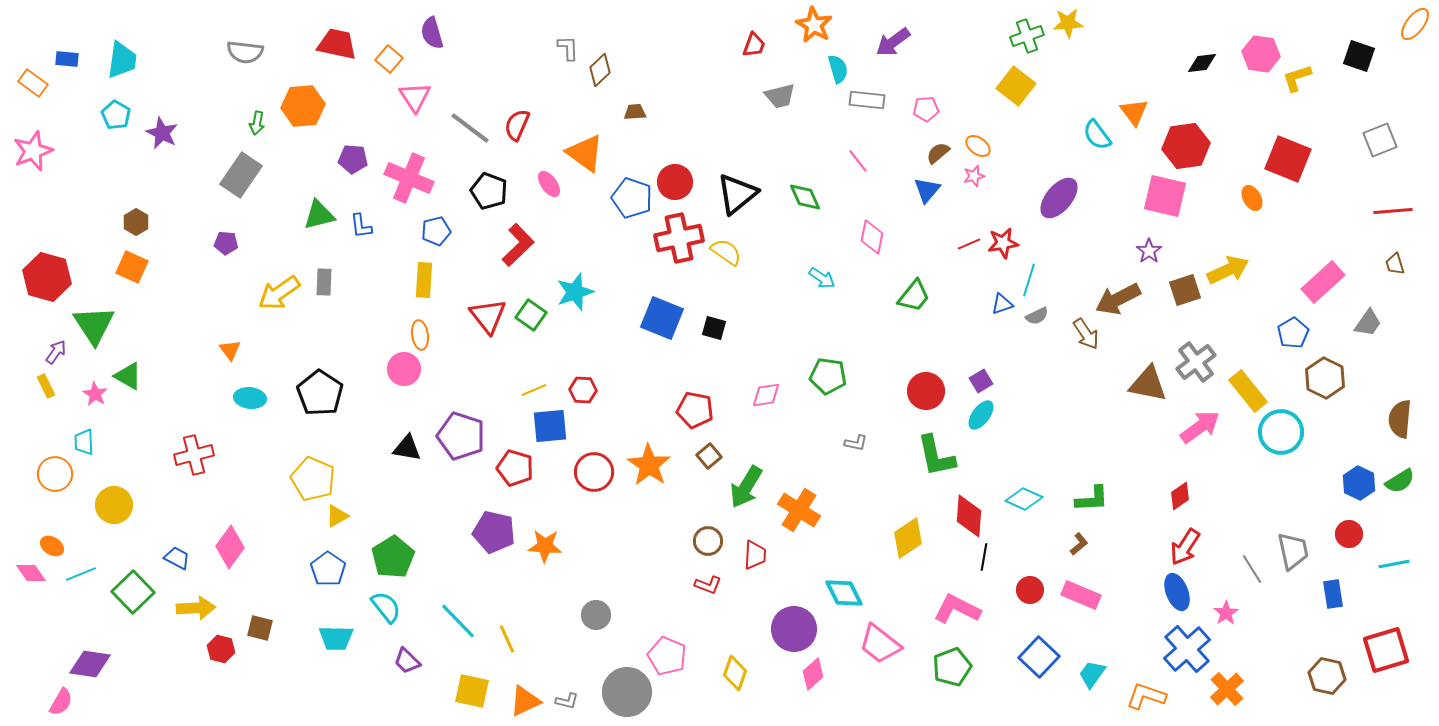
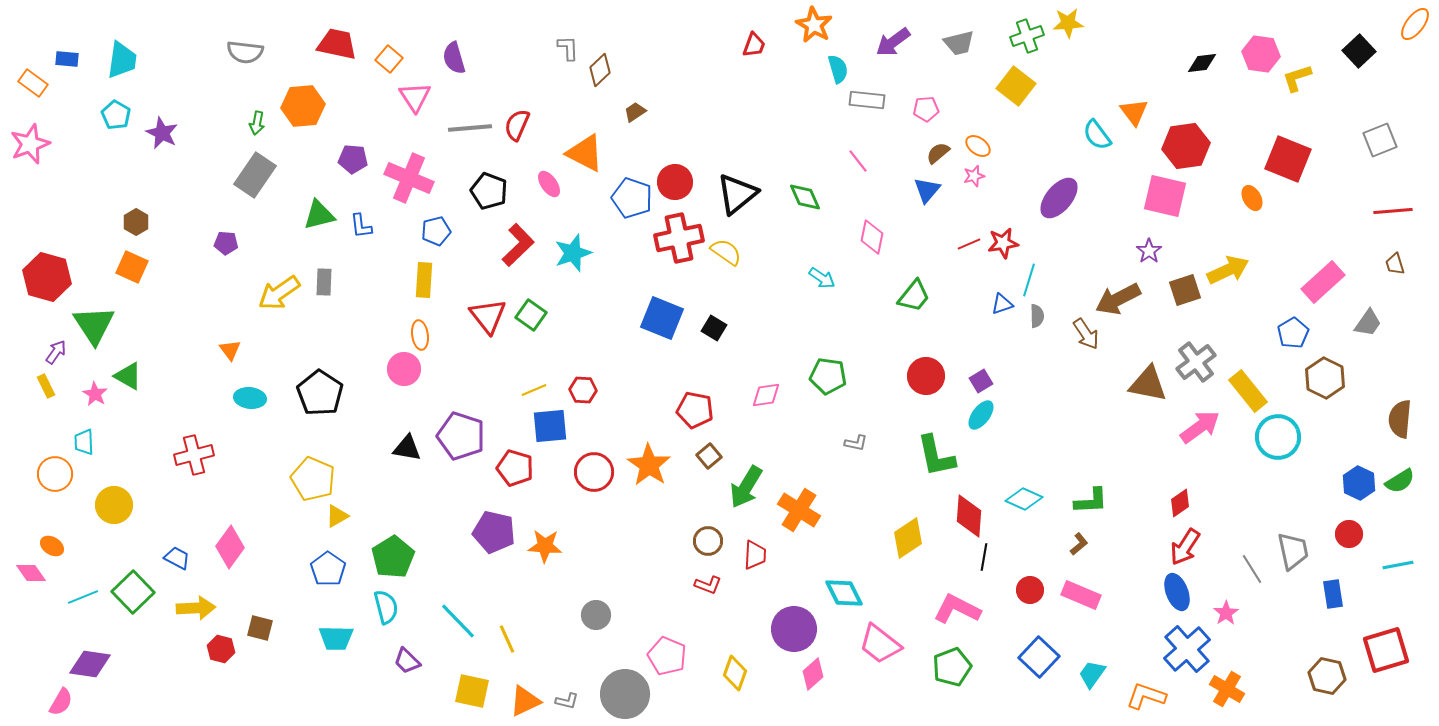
purple semicircle at (432, 33): moved 22 px right, 25 px down
black square at (1359, 56): moved 5 px up; rotated 28 degrees clockwise
gray trapezoid at (780, 96): moved 179 px right, 53 px up
brown trapezoid at (635, 112): rotated 30 degrees counterclockwise
gray line at (470, 128): rotated 42 degrees counterclockwise
pink star at (33, 151): moved 3 px left, 7 px up
orange triangle at (585, 153): rotated 9 degrees counterclockwise
gray rectangle at (241, 175): moved 14 px right
cyan star at (575, 292): moved 2 px left, 39 px up
gray semicircle at (1037, 316): rotated 65 degrees counterclockwise
black square at (714, 328): rotated 15 degrees clockwise
red circle at (926, 391): moved 15 px up
cyan circle at (1281, 432): moved 3 px left, 5 px down
red diamond at (1180, 496): moved 7 px down
green L-shape at (1092, 499): moved 1 px left, 2 px down
cyan line at (1394, 564): moved 4 px right, 1 px down
cyan line at (81, 574): moved 2 px right, 23 px down
cyan semicircle at (386, 607): rotated 24 degrees clockwise
orange cross at (1227, 689): rotated 16 degrees counterclockwise
gray circle at (627, 692): moved 2 px left, 2 px down
